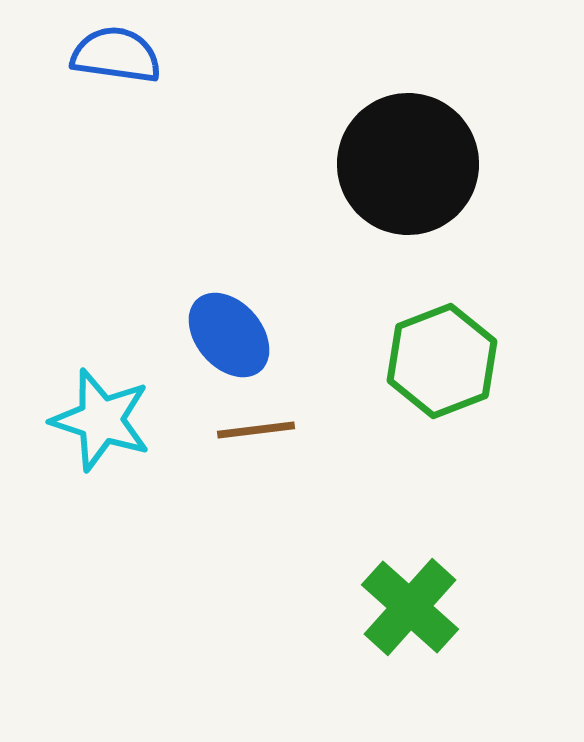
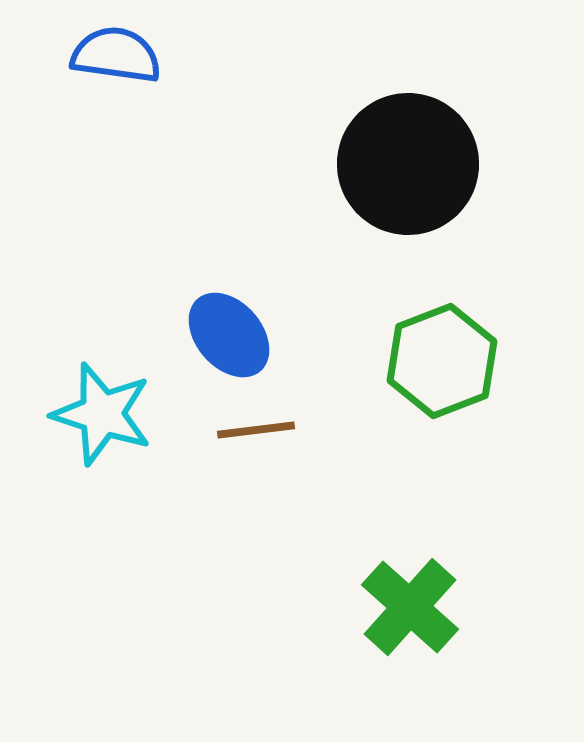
cyan star: moved 1 px right, 6 px up
